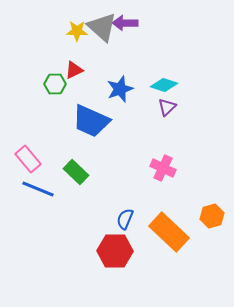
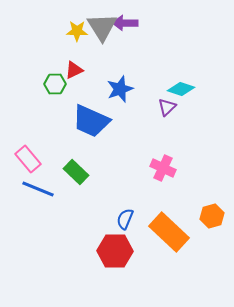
gray triangle: rotated 16 degrees clockwise
cyan diamond: moved 17 px right, 4 px down
